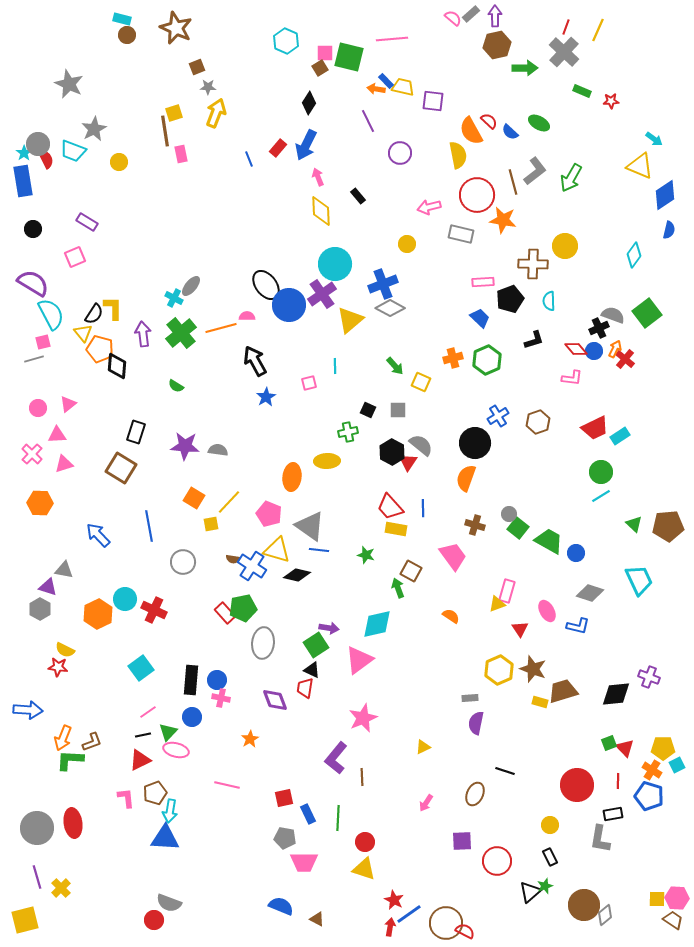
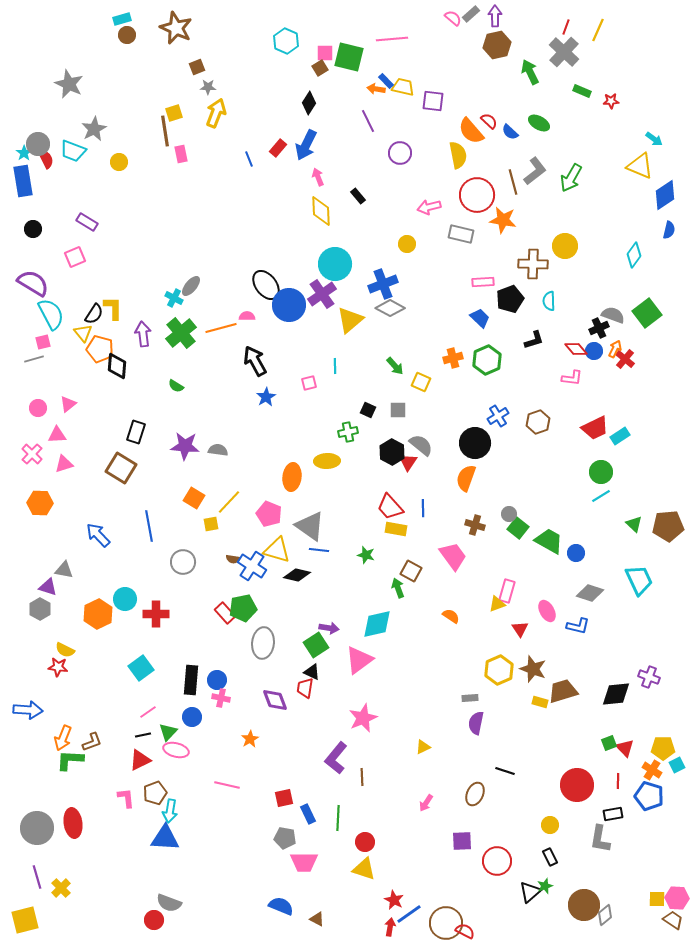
cyan rectangle at (122, 19): rotated 30 degrees counterclockwise
green arrow at (525, 68): moved 5 px right, 4 px down; rotated 115 degrees counterclockwise
orange semicircle at (471, 131): rotated 12 degrees counterclockwise
red cross at (154, 610): moved 2 px right, 4 px down; rotated 25 degrees counterclockwise
black triangle at (312, 670): moved 2 px down
